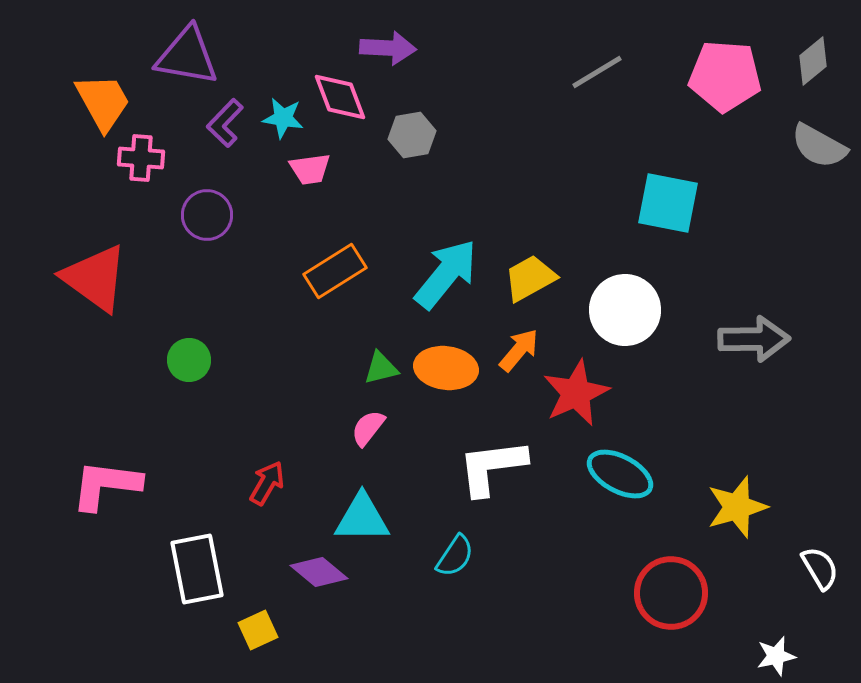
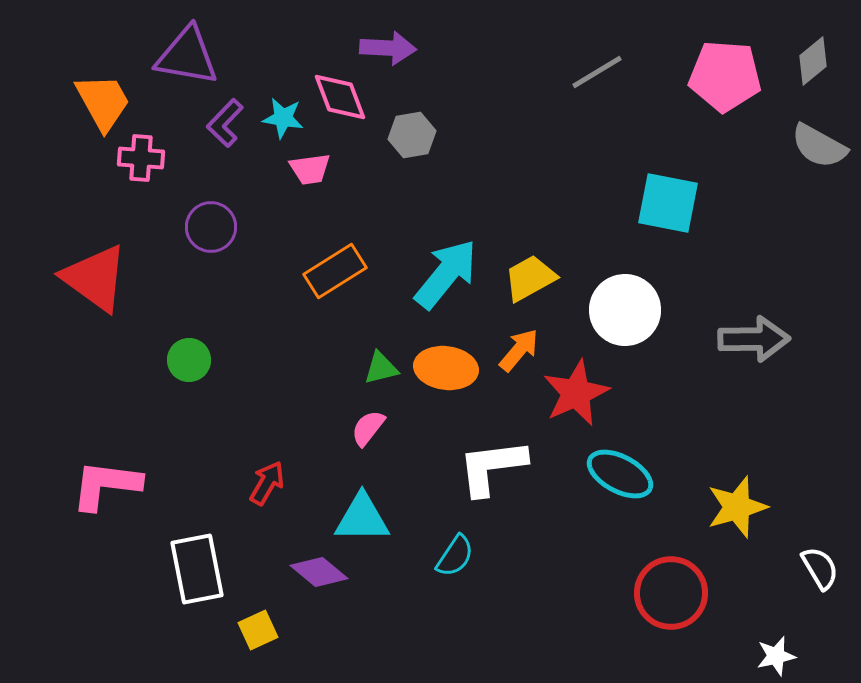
purple circle: moved 4 px right, 12 px down
